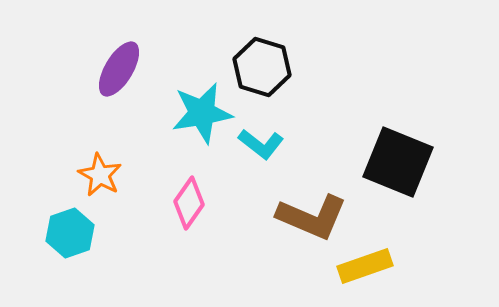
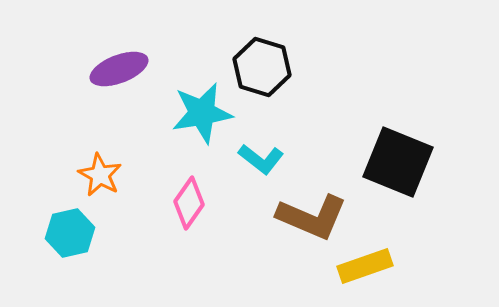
purple ellipse: rotated 38 degrees clockwise
cyan L-shape: moved 15 px down
cyan hexagon: rotated 6 degrees clockwise
